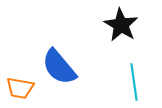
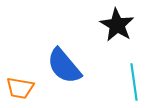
black star: moved 4 px left
blue semicircle: moved 5 px right, 1 px up
